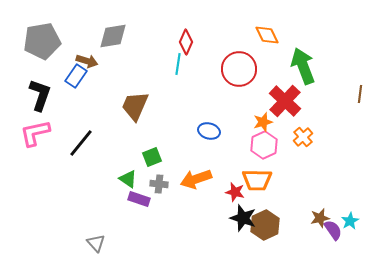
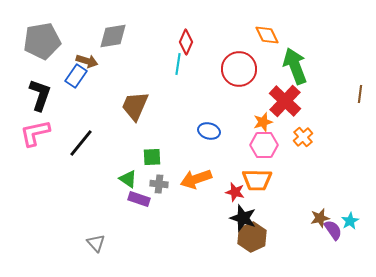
green arrow: moved 8 px left
pink hexagon: rotated 24 degrees clockwise
green square: rotated 18 degrees clockwise
brown hexagon: moved 13 px left, 12 px down
